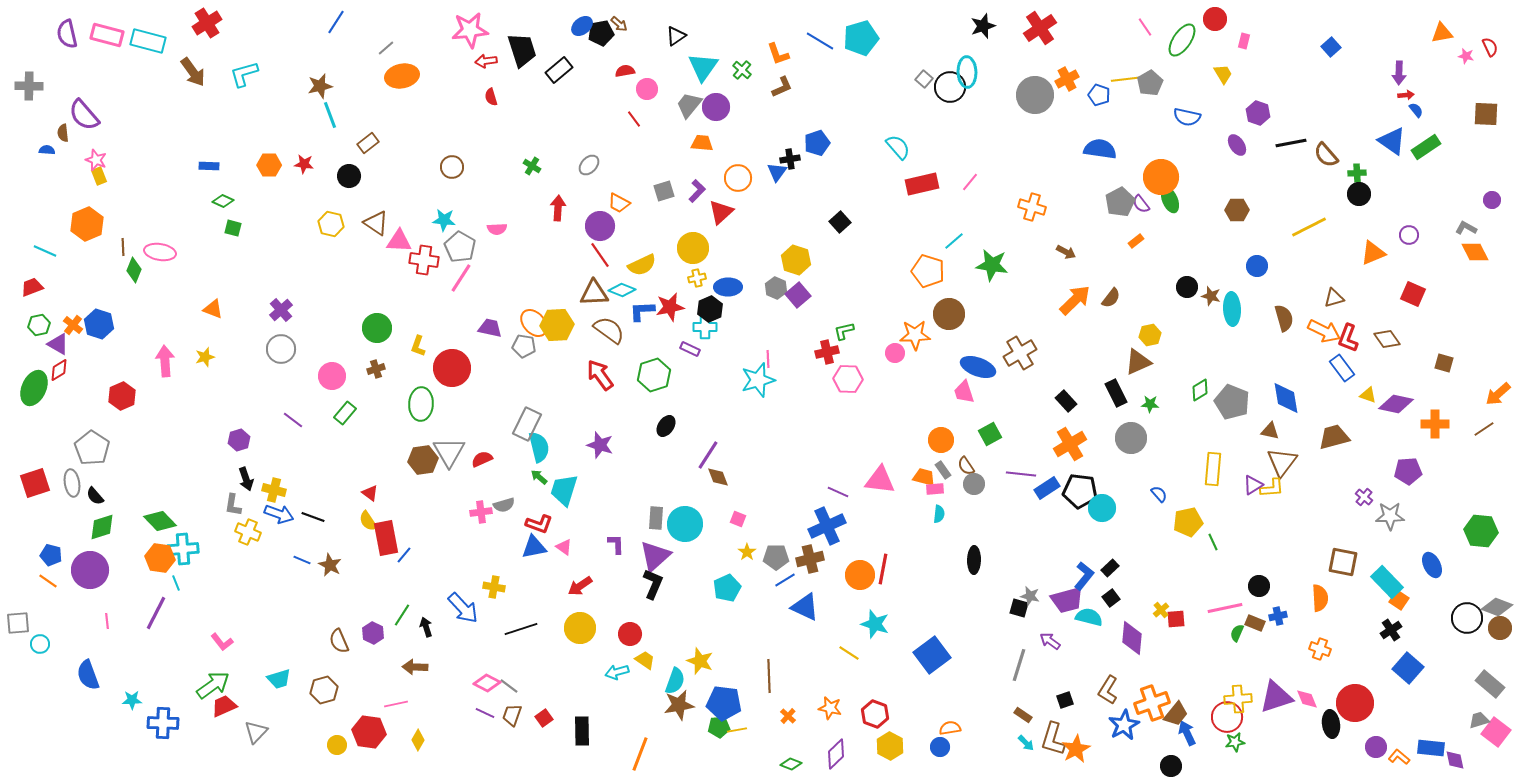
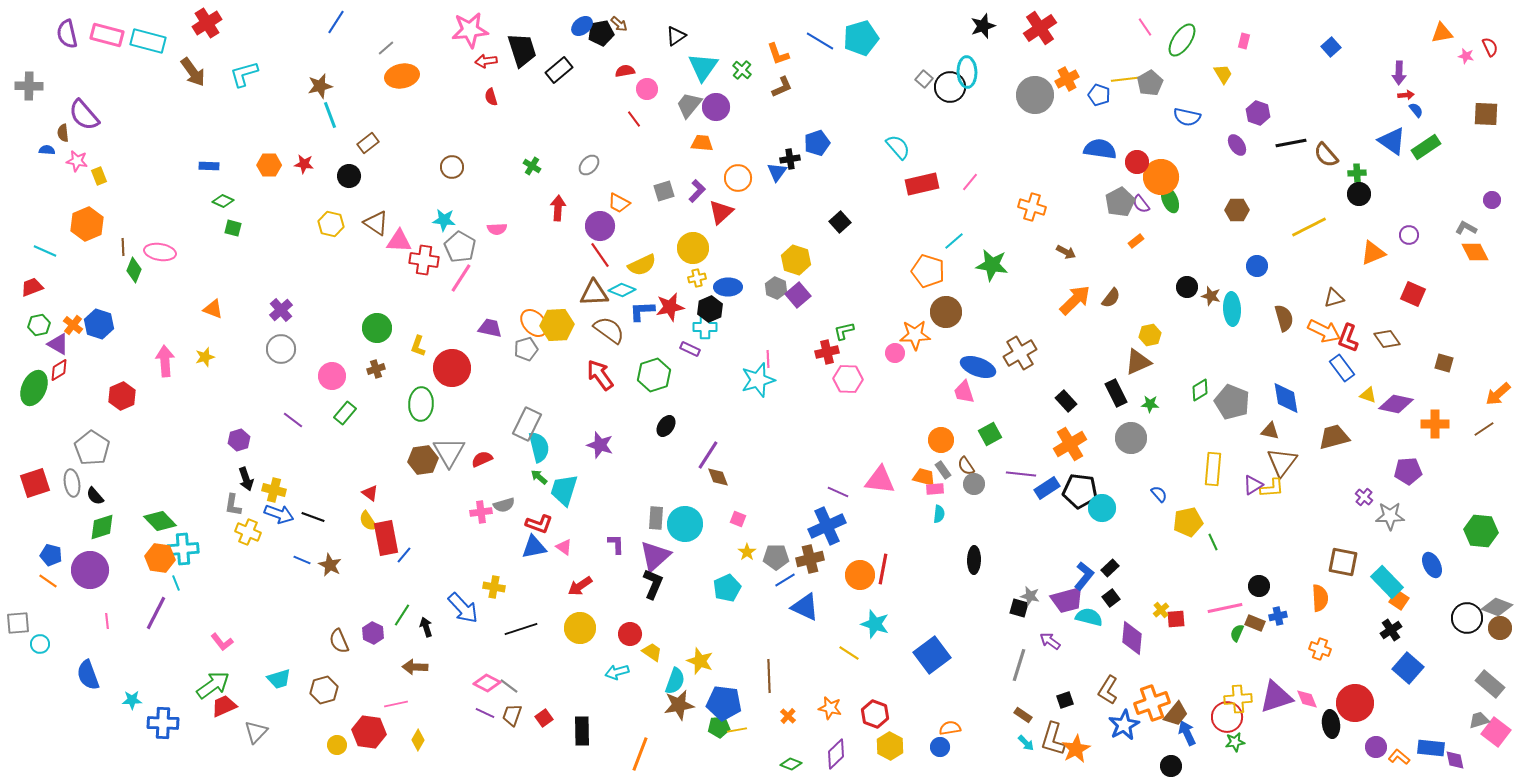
red circle at (1215, 19): moved 78 px left, 143 px down
pink star at (96, 160): moved 19 px left, 1 px down; rotated 10 degrees counterclockwise
brown circle at (949, 314): moved 3 px left, 2 px up
gray pentagon at (524, 346): moved 2 px right, 3 px down; rotated 25 degrees counterclockwise
yellow trapezoid at (645, 660): moved 7 px right, 8 px up
